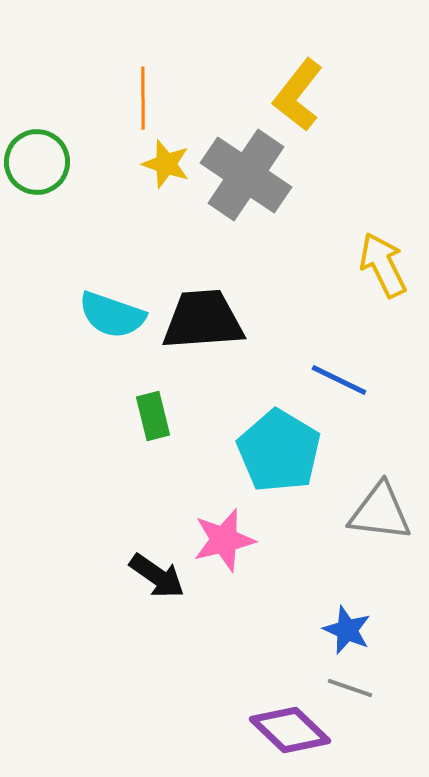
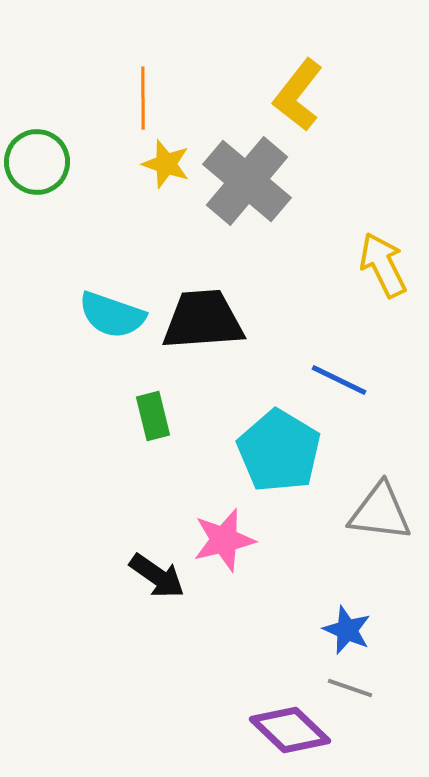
gray cross: moved 1 px right, 6 px down; rotated 6 degrees clockwise
